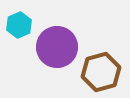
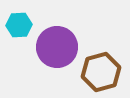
cyan hexagon: rotated 20 degrees clockwise
